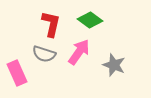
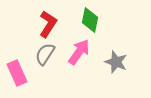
green diamond: rotated 65 degrees clockwise
red L-shape: moved 3 px left; rotated 20 degrees clockwise
gray semicircle: moved 1 px right; rotated 105 degrees clockwise
gray star: moved 2 px right, 3 px up
